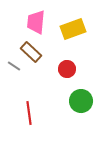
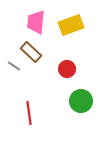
yellow rectangle: moved 2 px left, 4 px up
